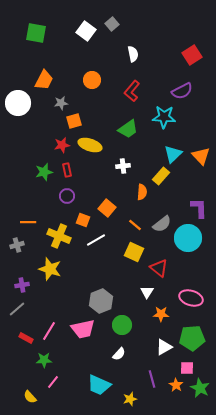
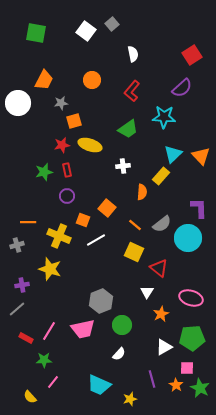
purple semicircle at (182, 91): moved 3 px up; rotated 15 degrees counterclockwise
orange star at (161, 314): rotated 28 degrees counterclockwise
